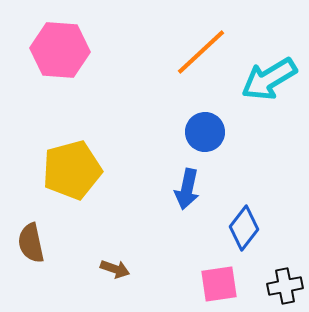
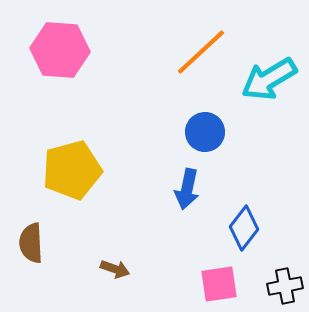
brown semicircle: rotated 9 degrees clockwise
